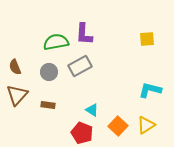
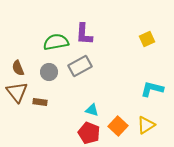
yellow square: rotated 21 degrees counterclockwise
brown semicircle: moved 3 px right, 1 px down
cyan L-shape: moved 2 px right, 1 px up
brown triangle: moved 3 px up; rotated 20 degrees counterclockwise
brown rectangle: moved 8 px left, 3 px up
cyan triangle: rotated 16 degrees counterclockwise
red pentagon: moved 7 px right
